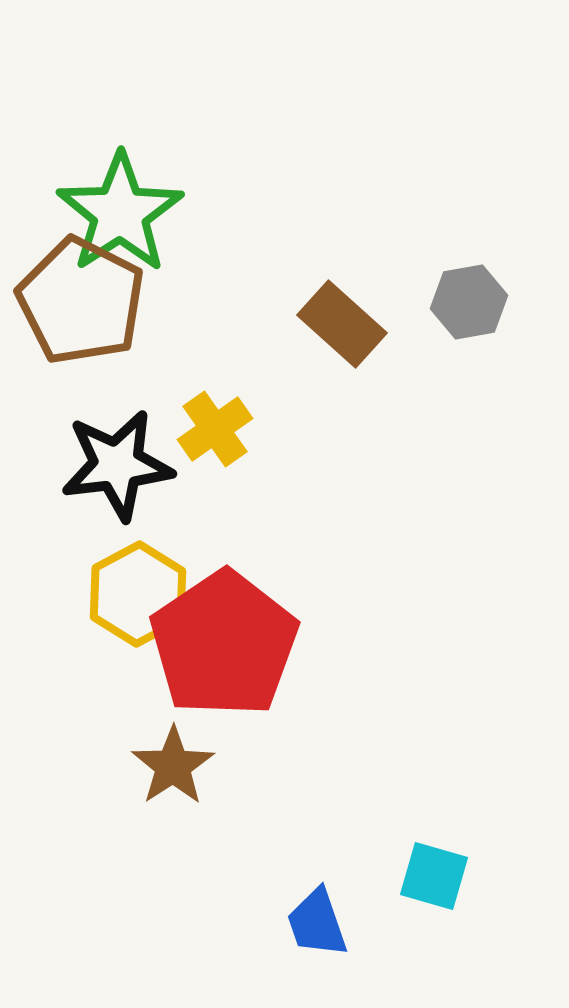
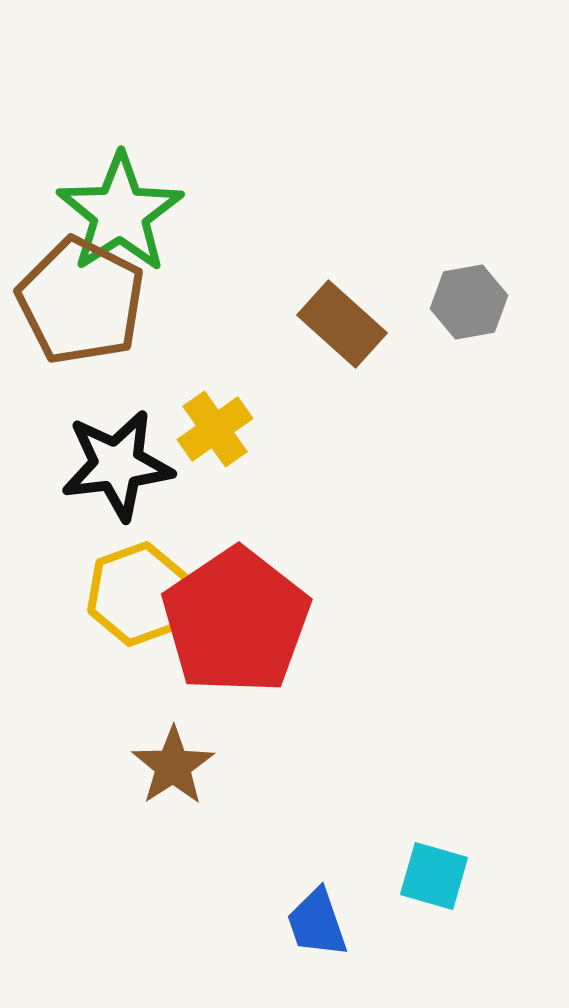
yellow hexagon: rotated 8 degrees clockwise
red pentagon: moved 12 px right, 23 px up
